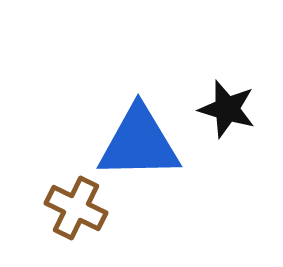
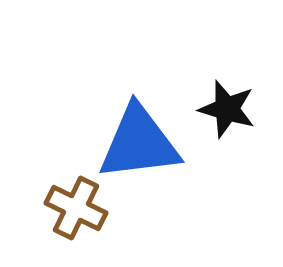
blue triangle: rotated 6 degrees counterclockwise
